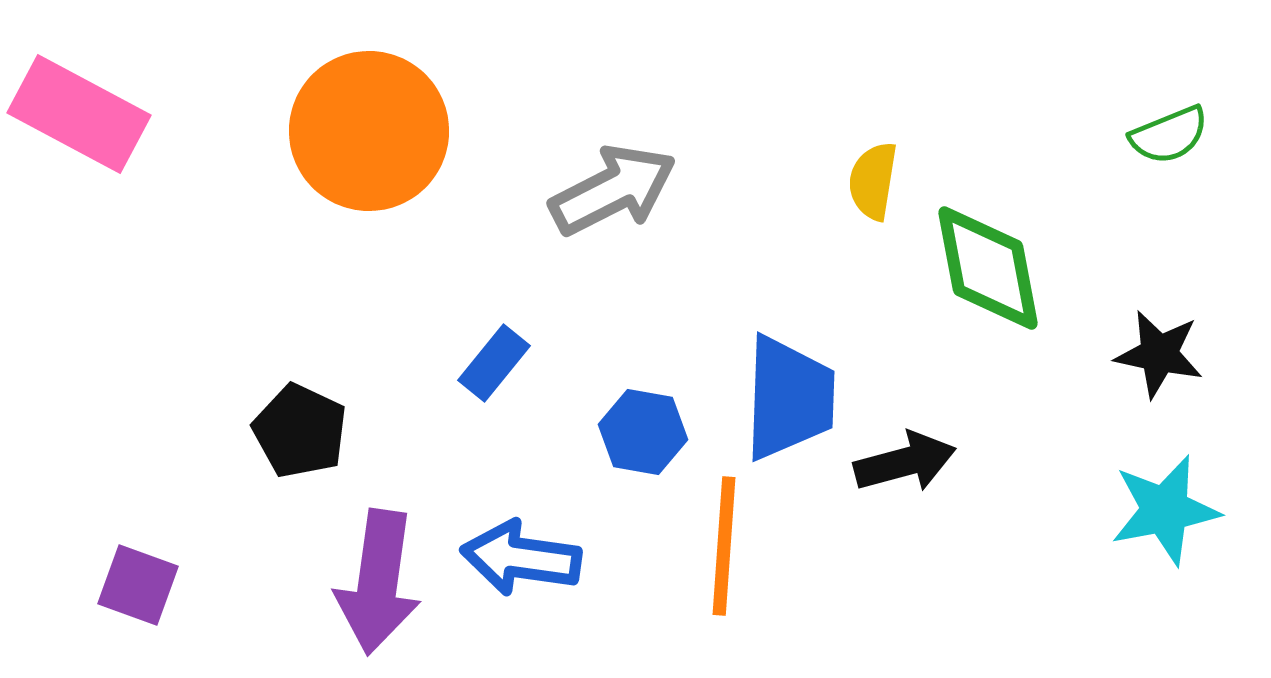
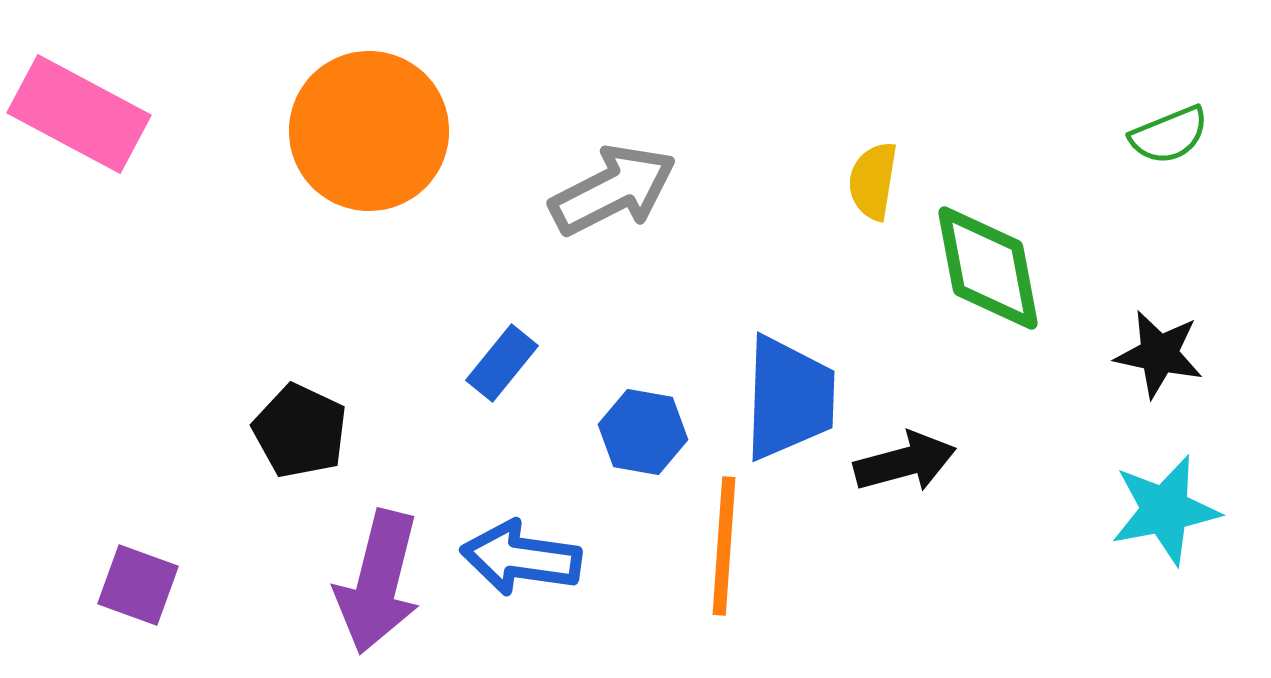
blue rectangle: moved 8 px right
purple arrow: rotated 6 degrees clockwise
